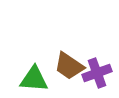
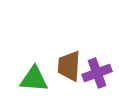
brown trapezoid: rotated 60 degrees clockwise
